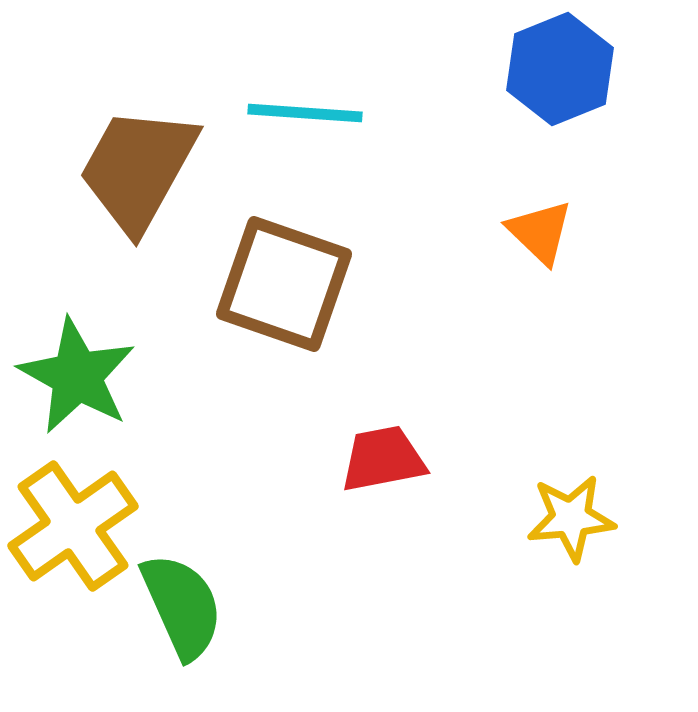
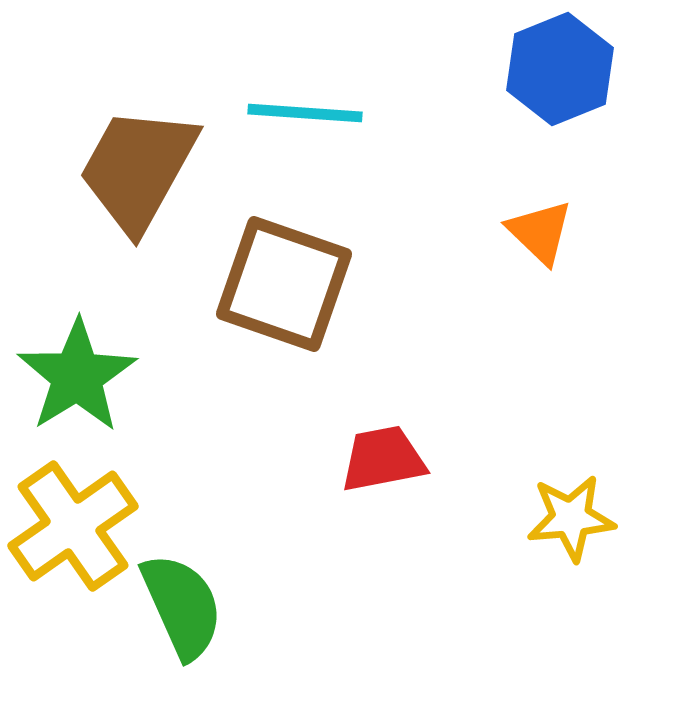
green star: rotated 11 degrees clockwise
